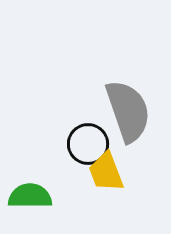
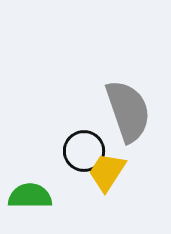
black circle: moved 4 px left, 7 px down
yellow trapezoid: moved 1 px right; rotated 54 degrees clockwise
